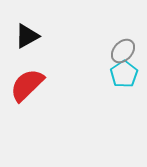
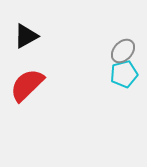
black triangle: moved 1 px left
cyan pentagon: rotated 20 degrees clockwise
